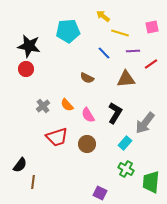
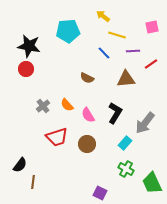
yellow line: moved 3 px left, 2 px down
green trapezoid: moved 1 px right, 1 px down; rotated 30 degrees counterclockwise
